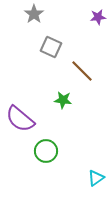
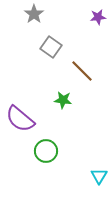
gray square: rotated 10 degrees clockwise
cyan triangle: moved 3 px right, 2 px up; rotated 24 degrees counterclockwise
